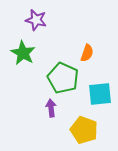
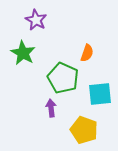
purple star: rotated 15 degrees clockwise
